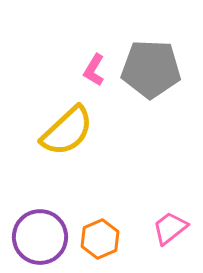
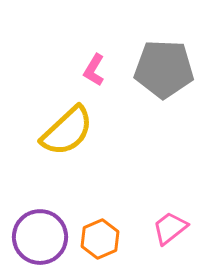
gray pentagon: moved 13 px right
